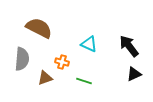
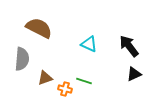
orange cross: moved 3 px right, 27 px down
